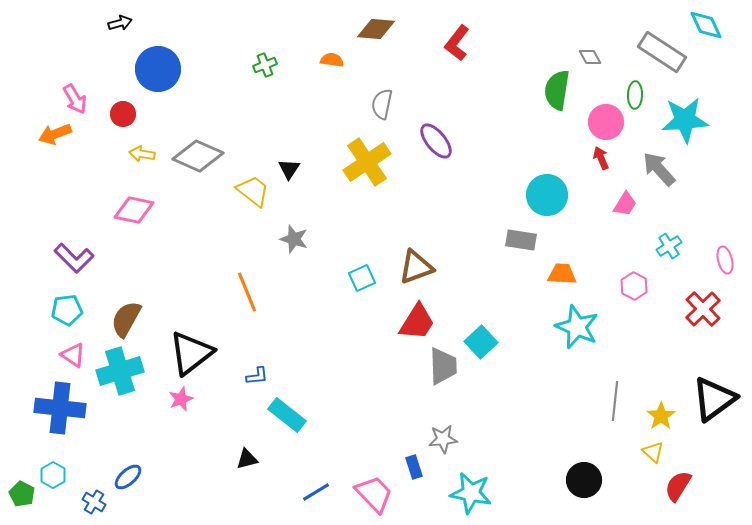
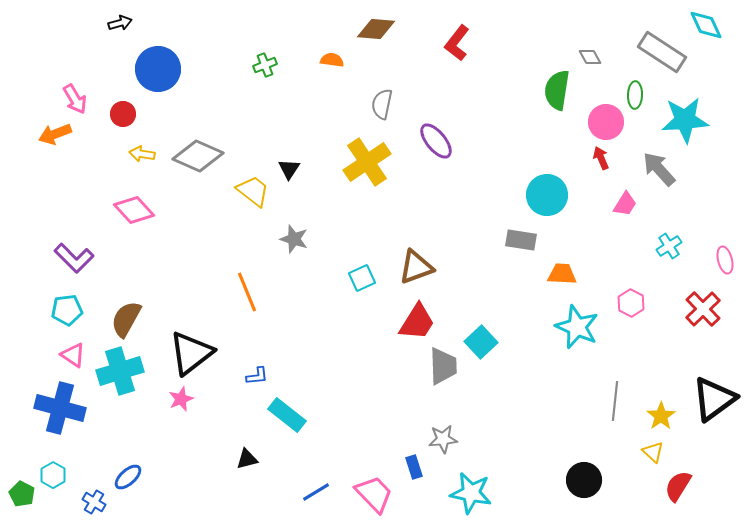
pink diamond at (134, 210): rotated 36 degrees clockwise
pink hexagon at (634, 286): moved 3 px left, 17 px down
blue cross at (60, 408): rotated 9 degrees clockwise
